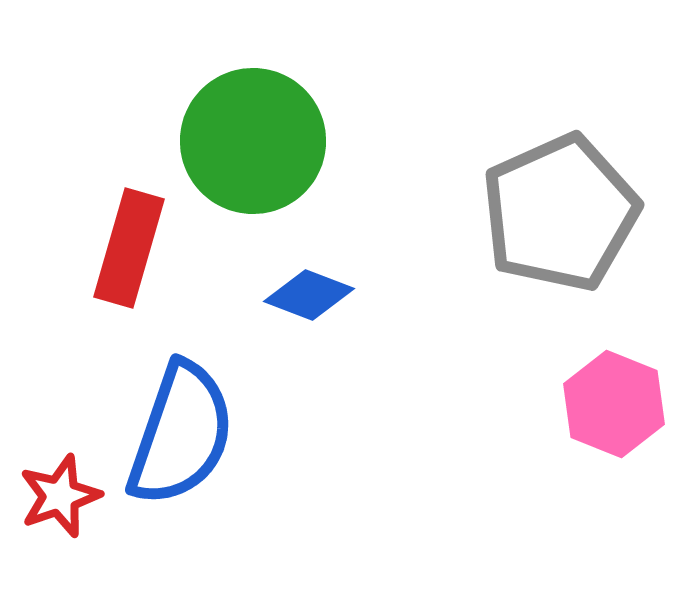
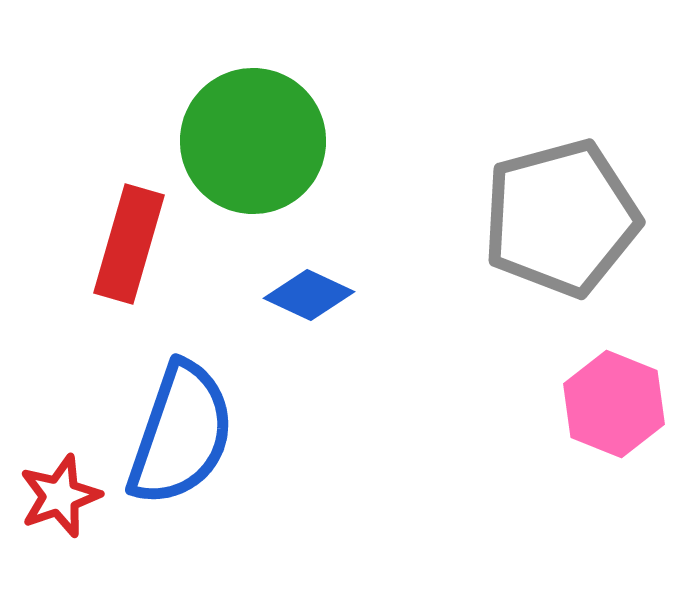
gray pentagon: moved 1 px right, 5 px down; rotated 9 degrees clockwise
red rectangle: moved 4 px up
blue diamond: rotated 4 degrees clockwise
